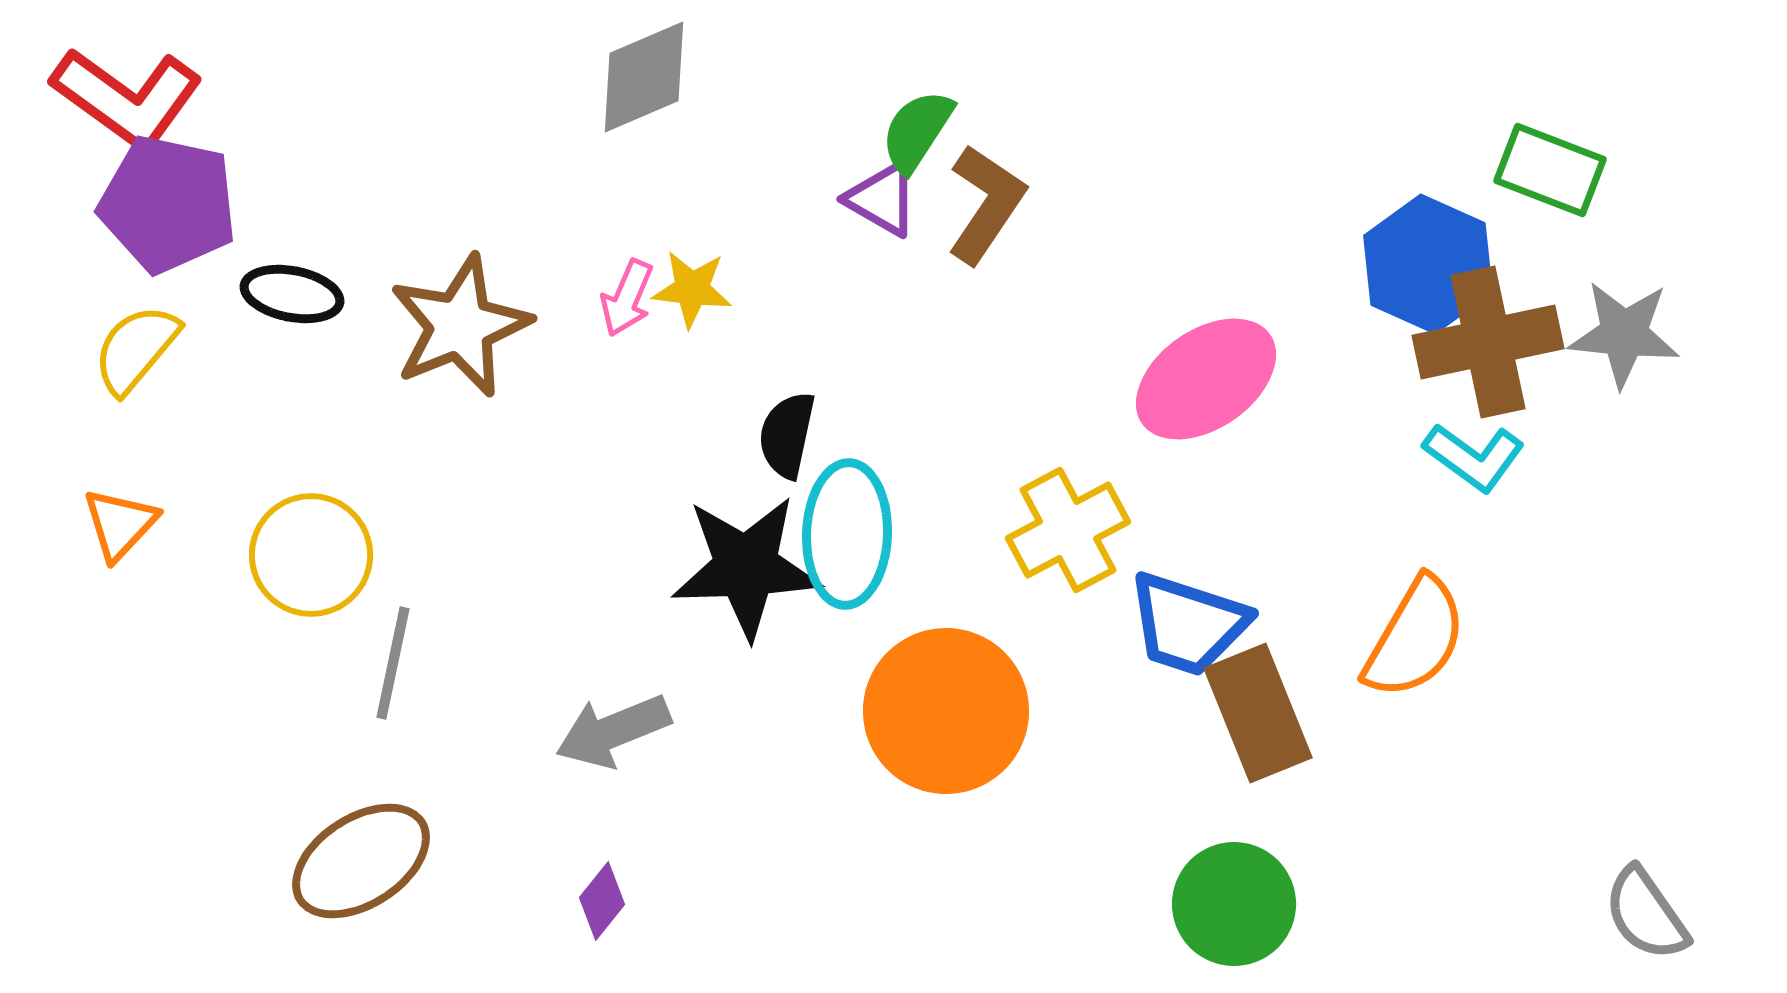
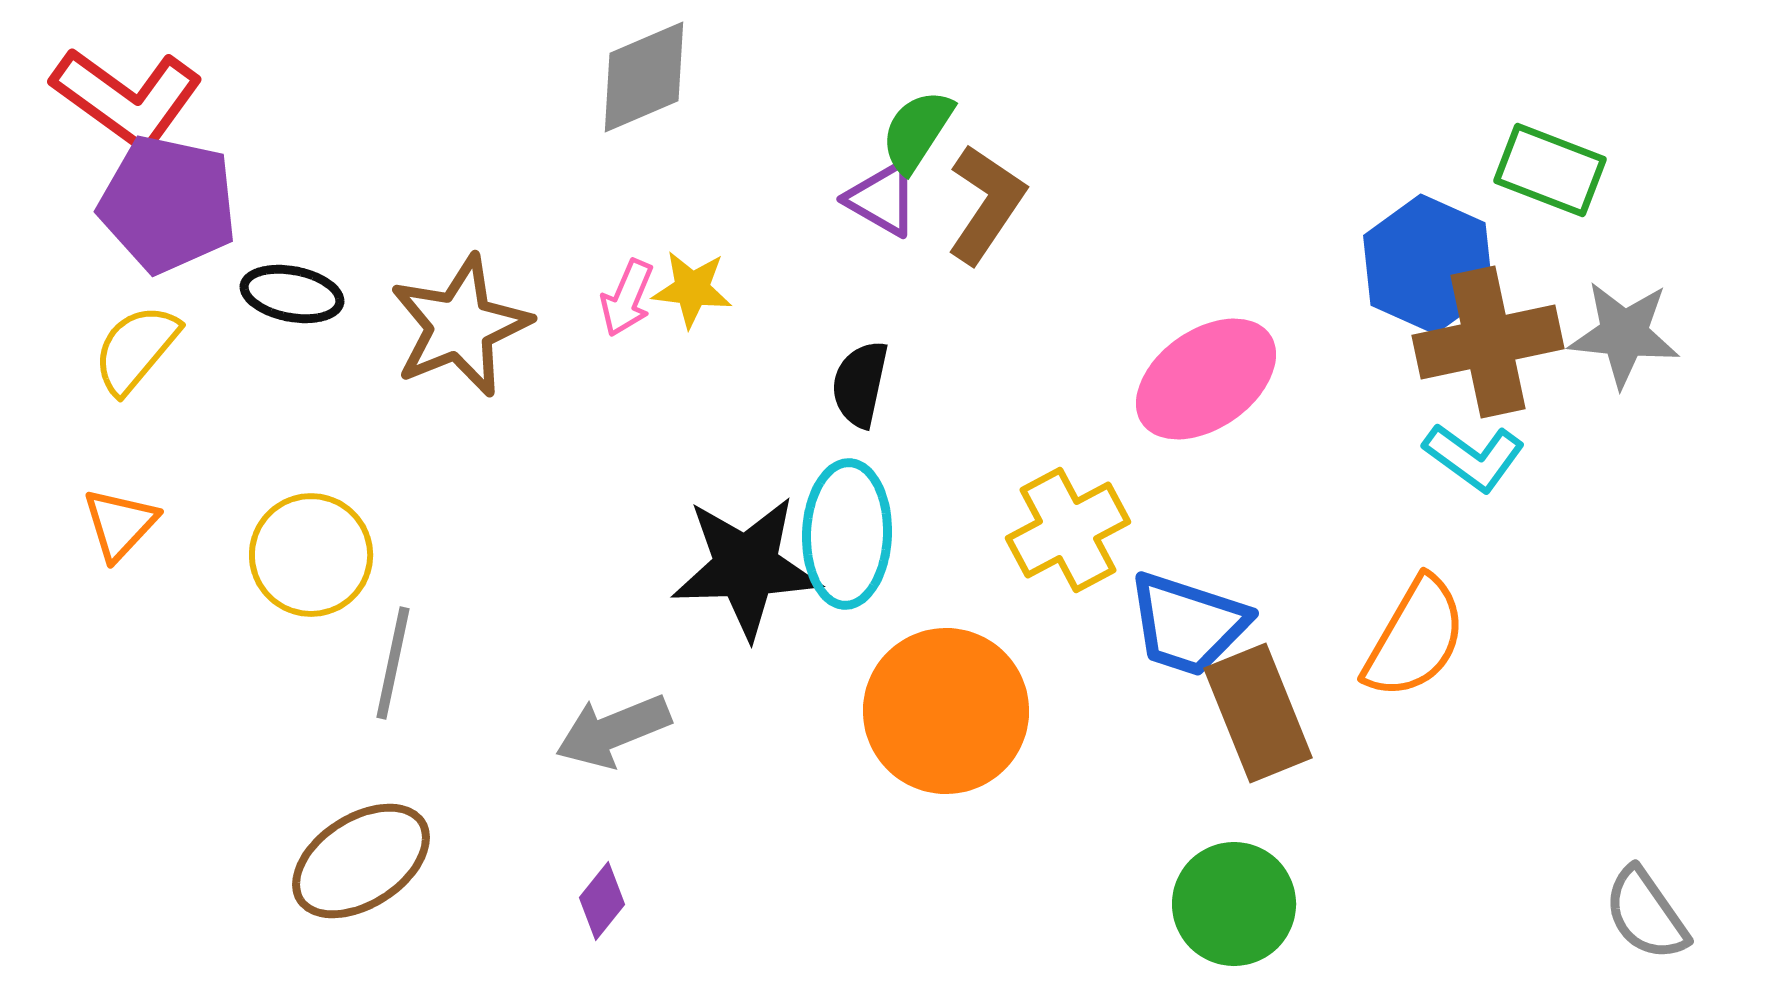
black semicircle: moved 73 px right, 51 px up
